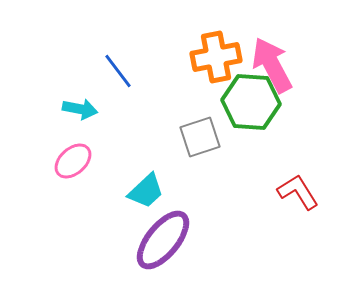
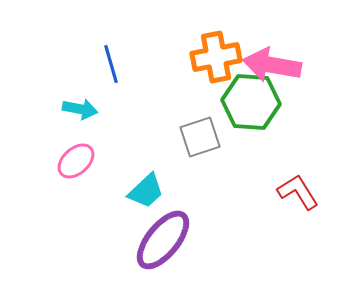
pink arrow: rotated 52 degrees counterclockwise
blue line: moved 7 px left, 7 px up; rotated 21 degrees clockwise
pink ellipse: moved 3 px right
